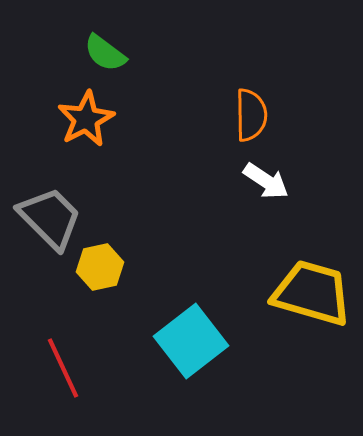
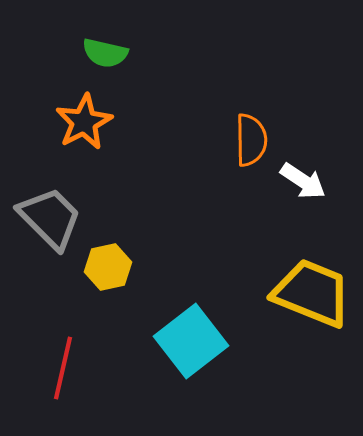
green semicircle: rotated 24 degrees counterclockwise
orange semicircle: moved 25 px down
orange star: moved 2 px left, 3 px down
white arrow: moved 37 px right
yellow hexagon: moved 8 px right
yellow trapezoid: rotated 6 degrees clockwise
red line: rotated 38 degrees clockwise
